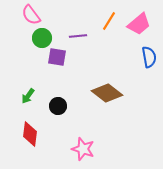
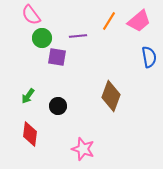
pink trapezoid: moved 3 px up
brown diamond: moved 4 px right, 3 px down; rotated 72 degrees clockwise
